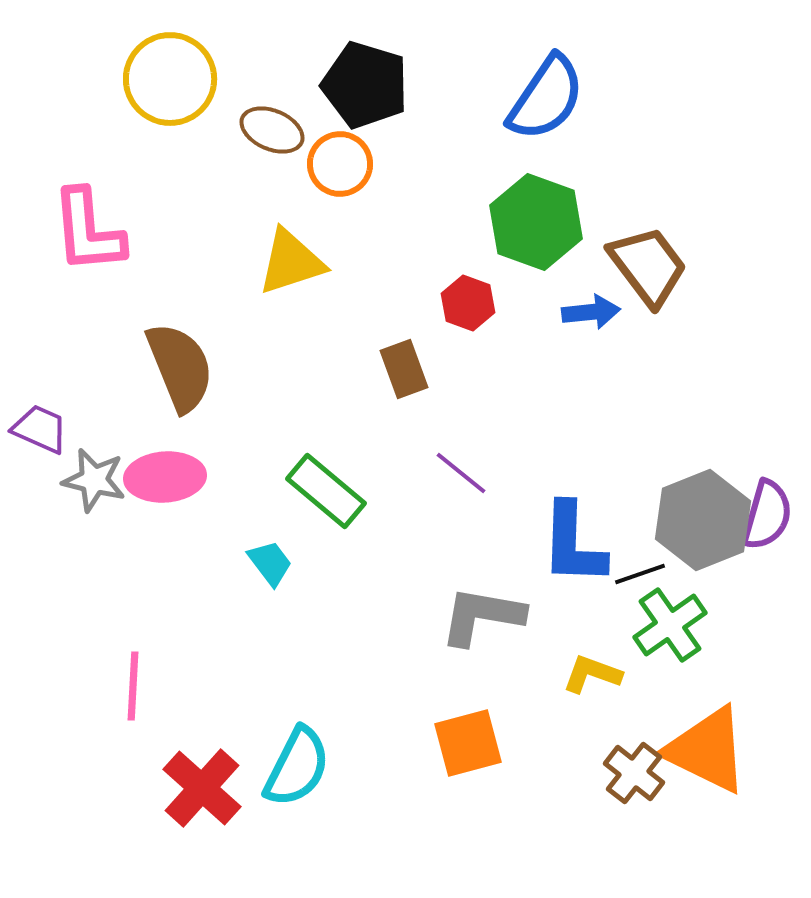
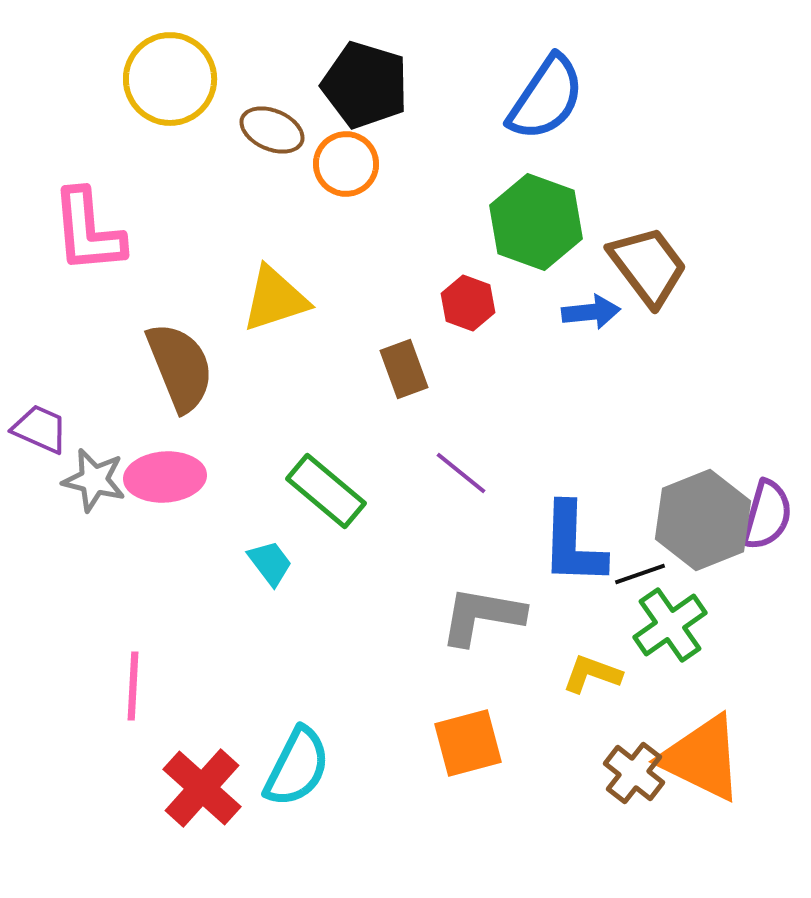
orange circle: moved 6 px right
yellow triangle: moved 16 px left, 37 px down
orange triangle: moved 5 px left, 8 px down
